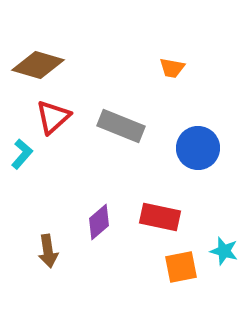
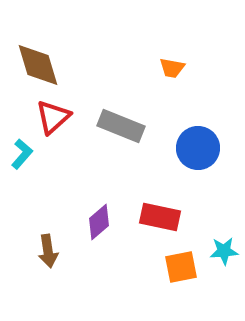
brown diamond: rotated 57 degrees clockwise
cyan star: rotated 20 degrees counterclockwise
